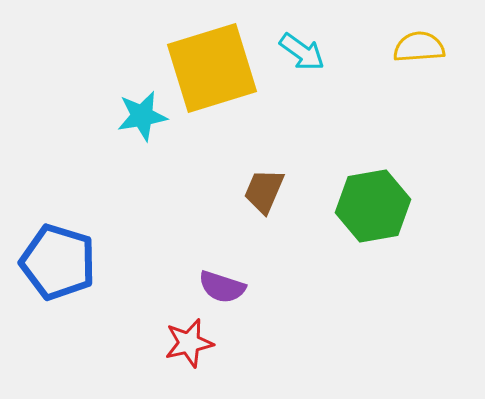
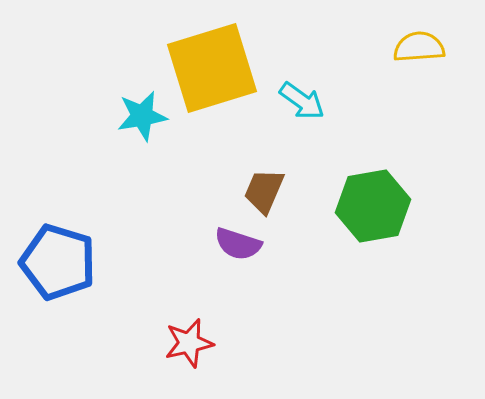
cyan arrow: moved 49 px down
purple semicircle: moved 16 px right, 43 px up
